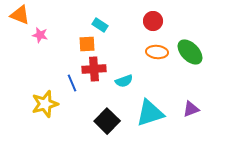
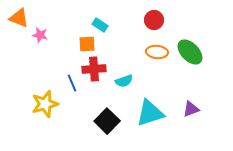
orange triangle: moved 1 px left, 3 px down
red circle: moved 1 px right, 1 px up
